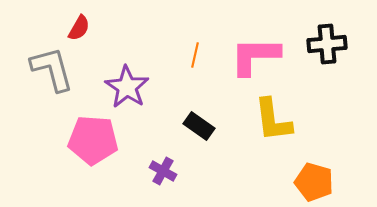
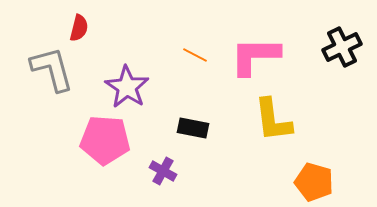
red semicircle: rotated 16 degrees counterclockwise
black cross: moved 15 px right, 3 px down; rotated 21 degrees counterclockwise
orange line: rotated 75 degrees counterclockwise
black rectangle: moved 6 px left, 2 px down; rotated 24 degrees counterclockwise
pink pentagon: moved 12 px right
